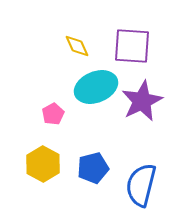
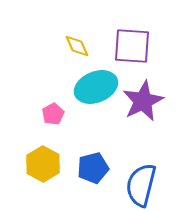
purple star: moved 1 px right
